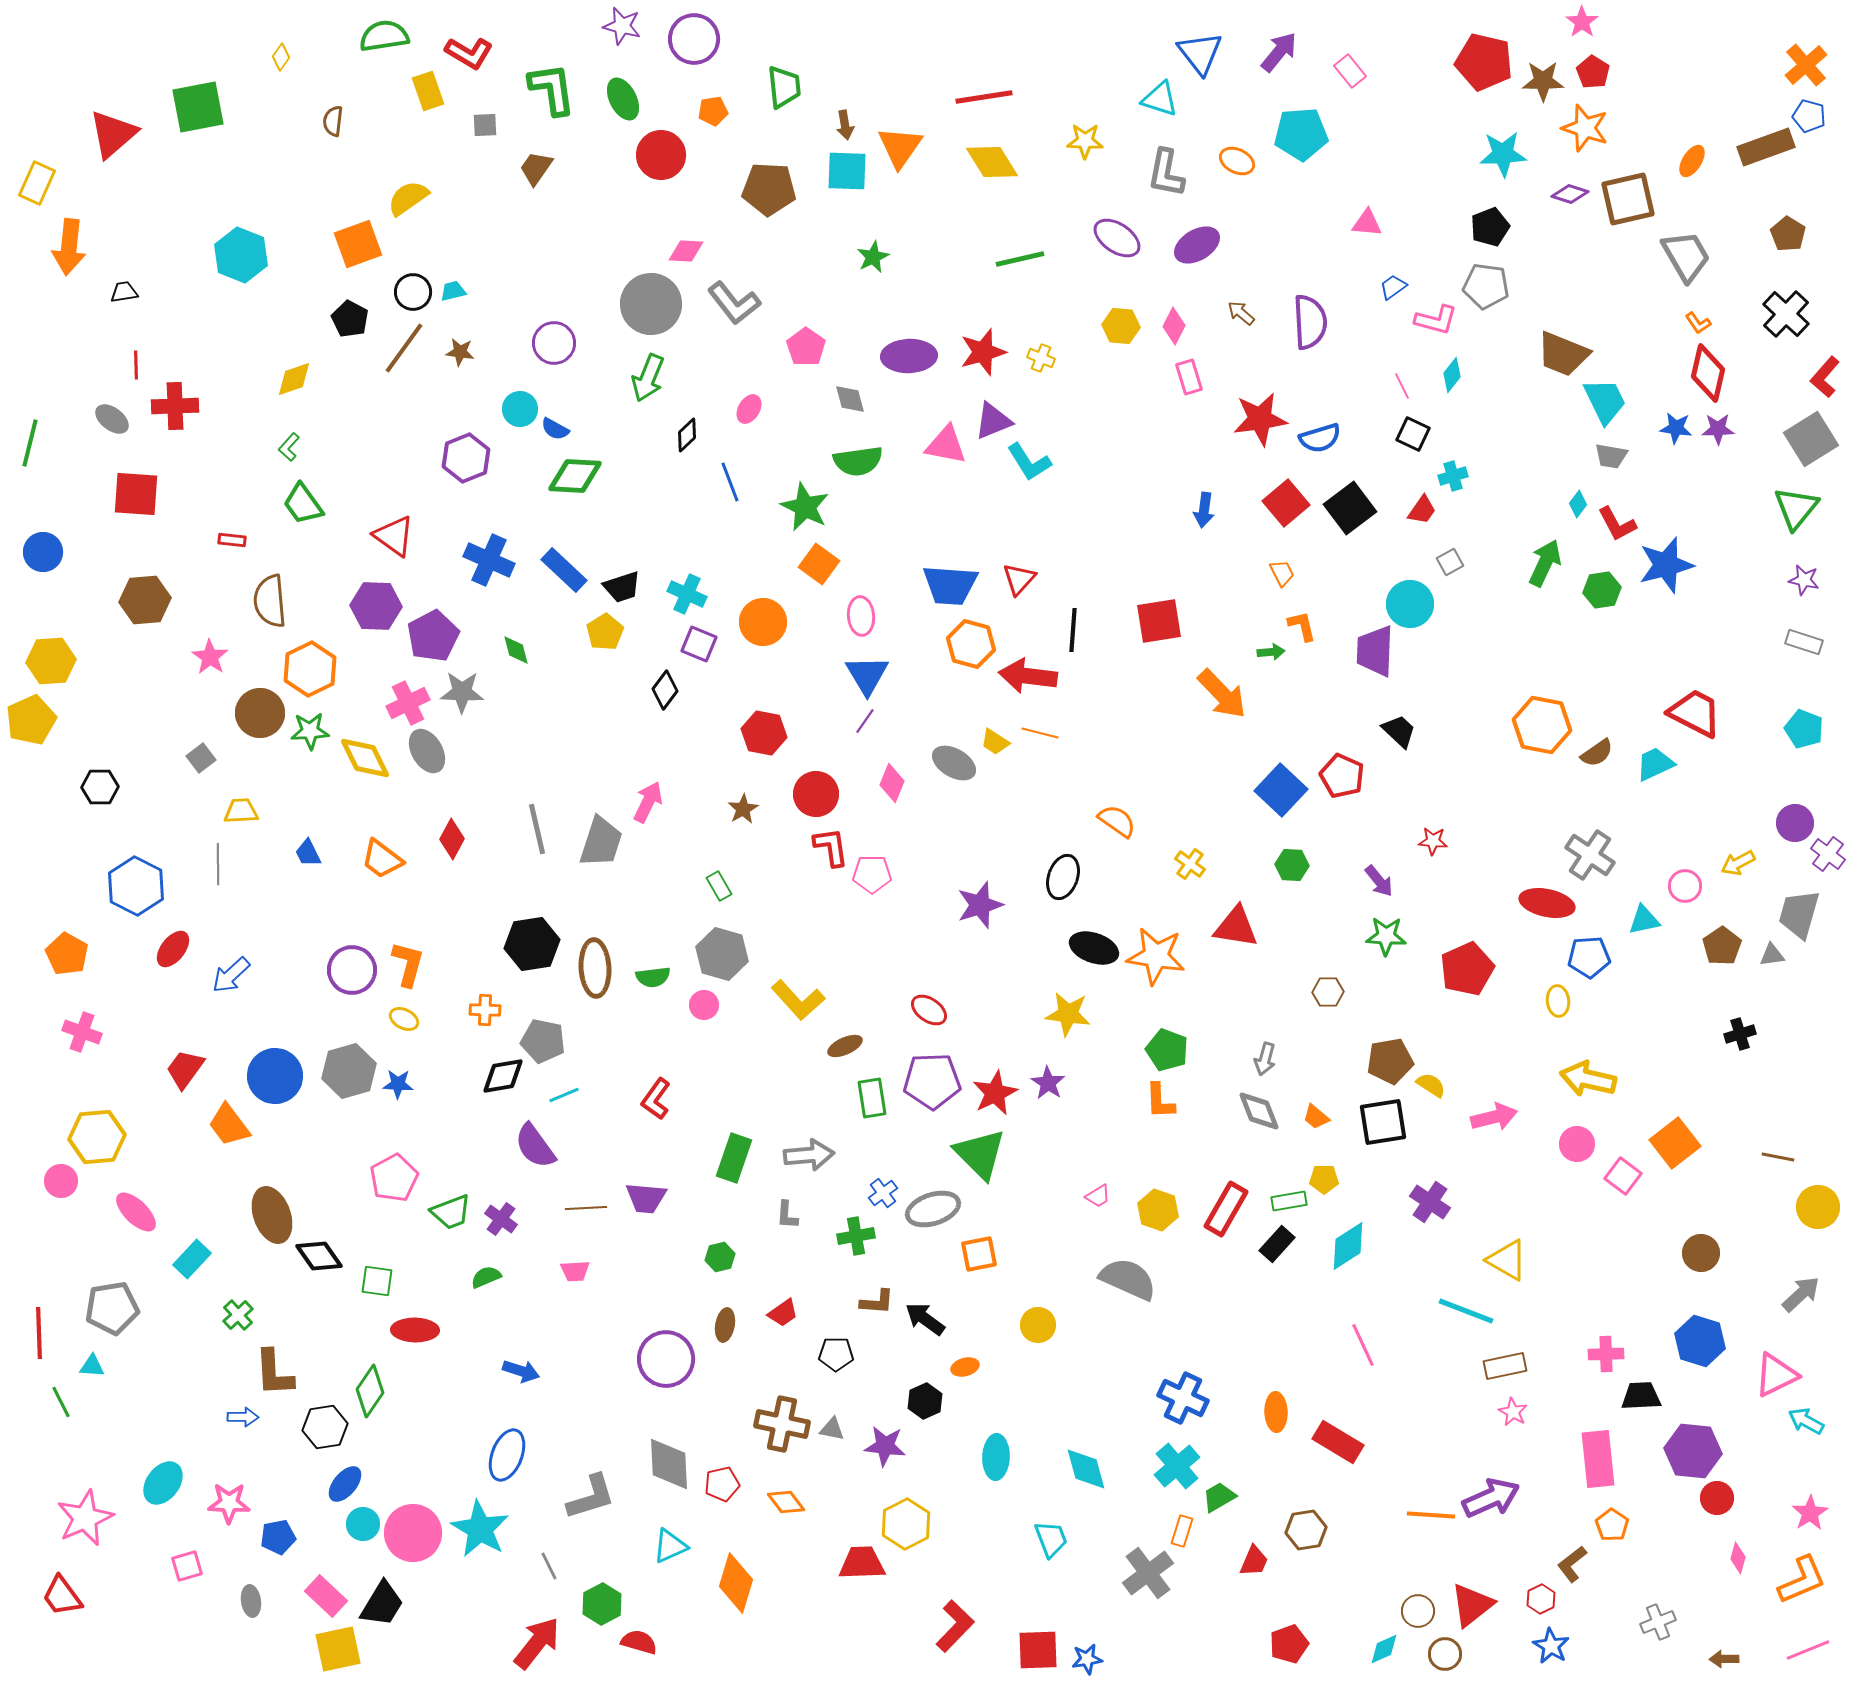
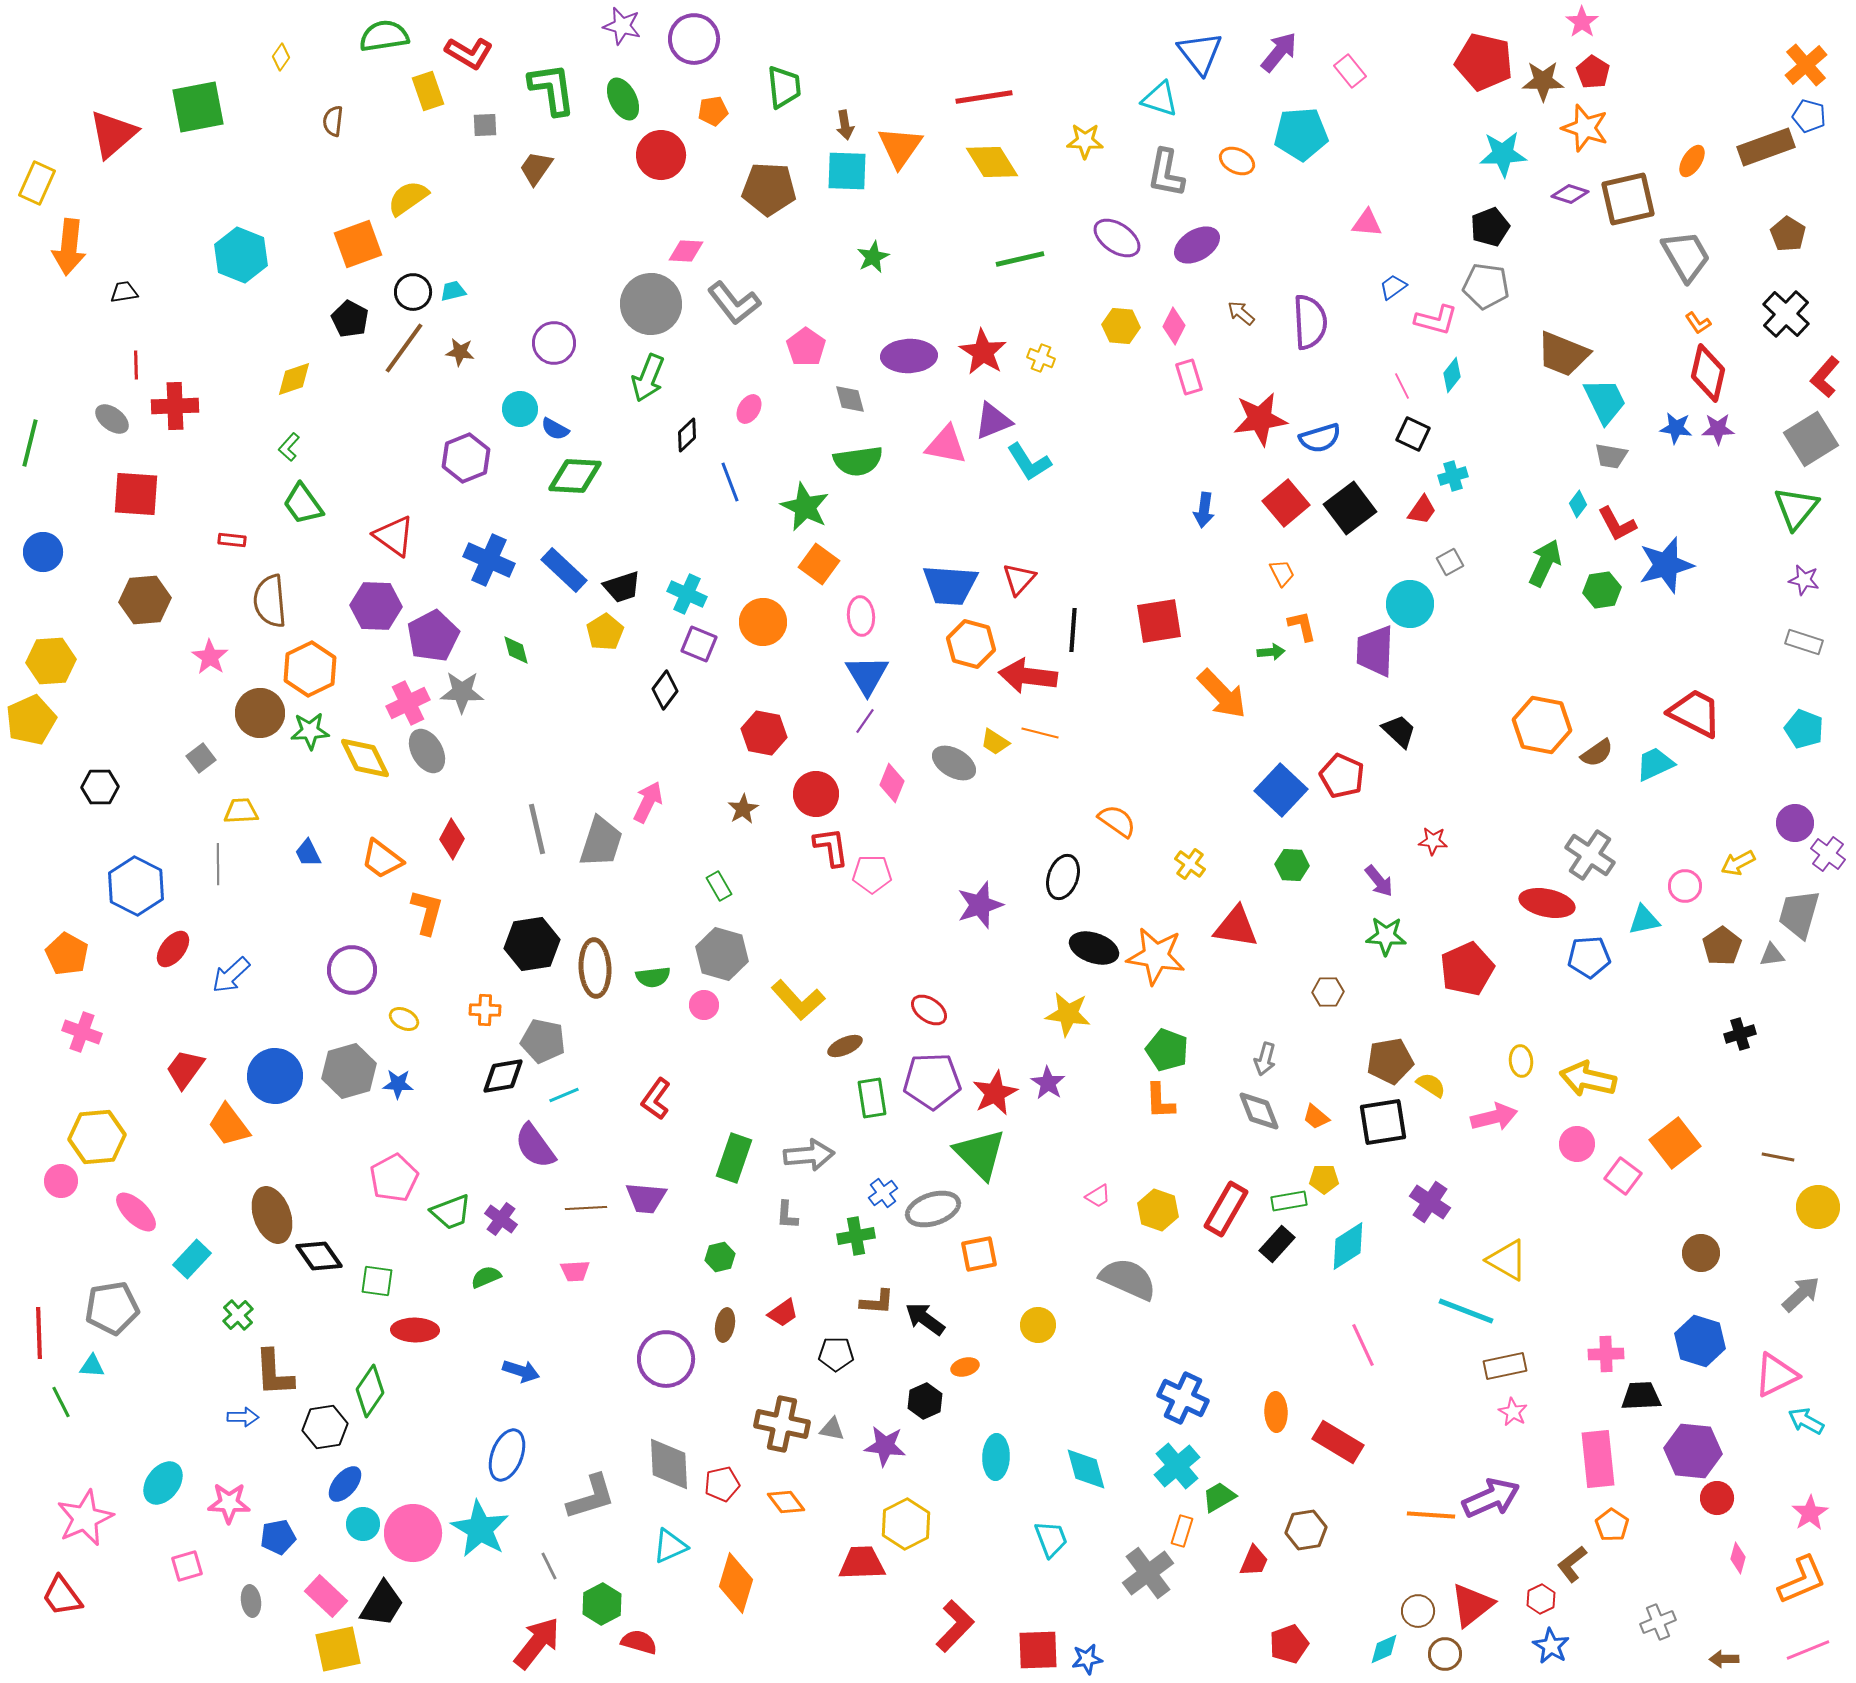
red star at (983, 352): rotated 24 degrees counterclockwise
orange L-shape at (408, 964): moved 19 px right, 52 px up
yellow ellipse at (1558, 1001): moved 37 px left, 60 px down
